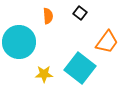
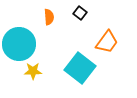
orange semicircle: moved 1 px right, 1 px down
cyan circle: moved 2 px down
yellow star: moved 11 px left, 3 px up
